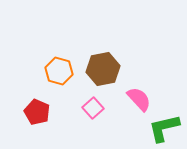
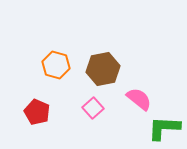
orange hexagon: moved 3 px left, 6 px up
pink semicircle: rotated 8 degrees counterclockwise
green L-shape: rotated 16 degrees clockwise
